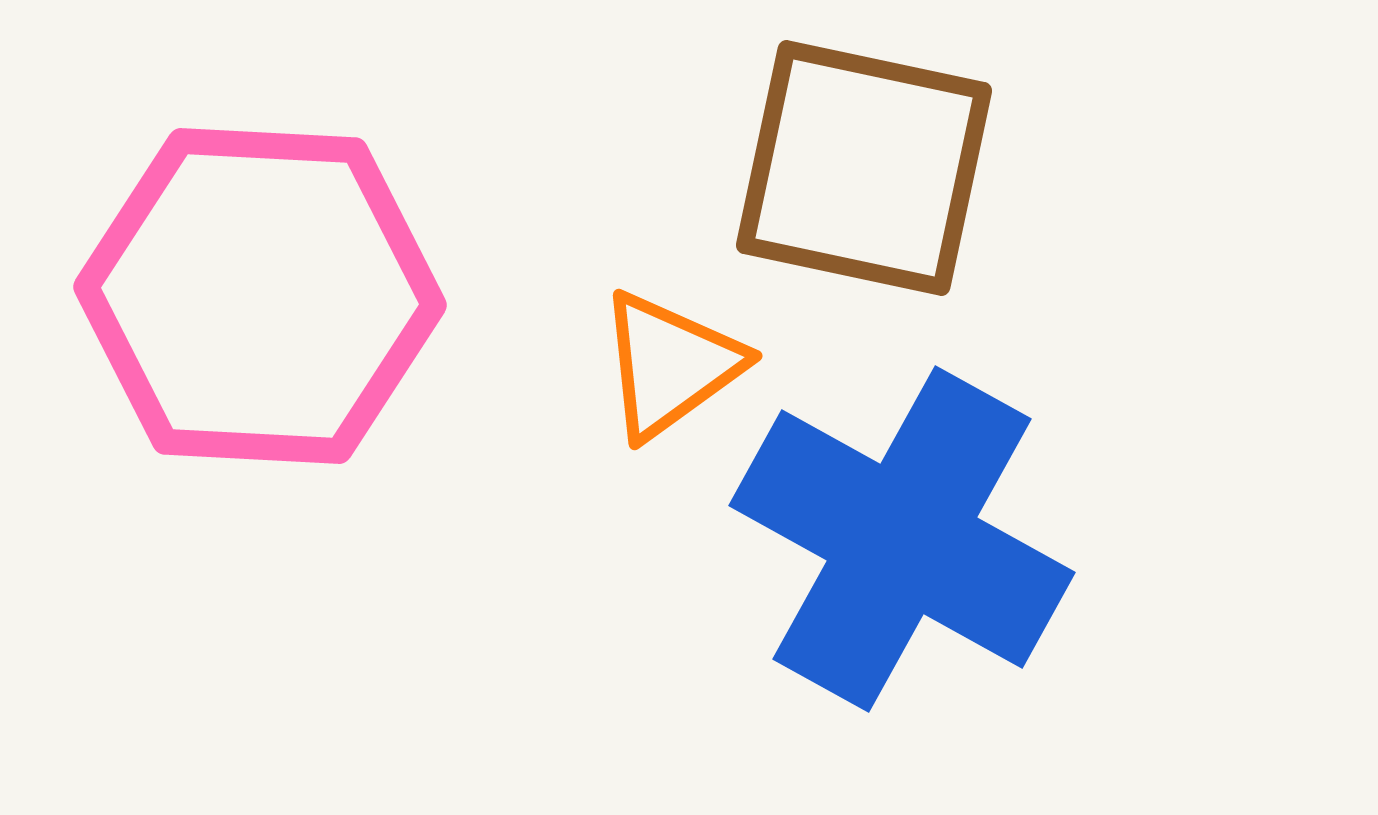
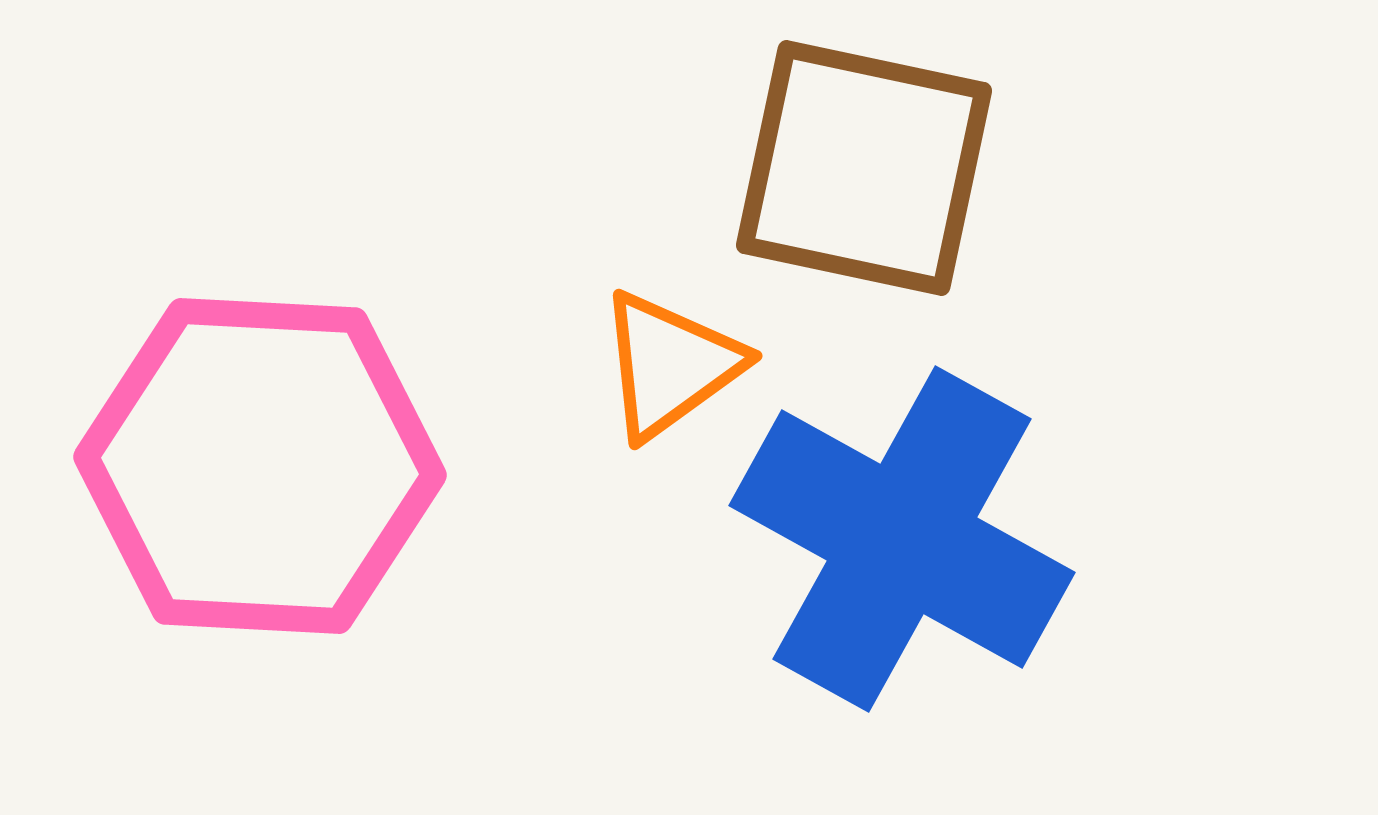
pink hexagon: moved 170 px down
